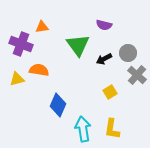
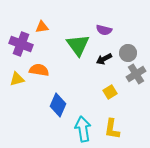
purple semicircle: moved 5 px down
gray cross: moved 1 px left, 1 px up; rotated 18 degrees clockwise
